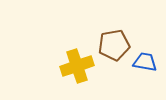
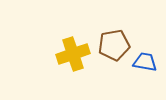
yellow cross: moved 4 px left, 12 px up
